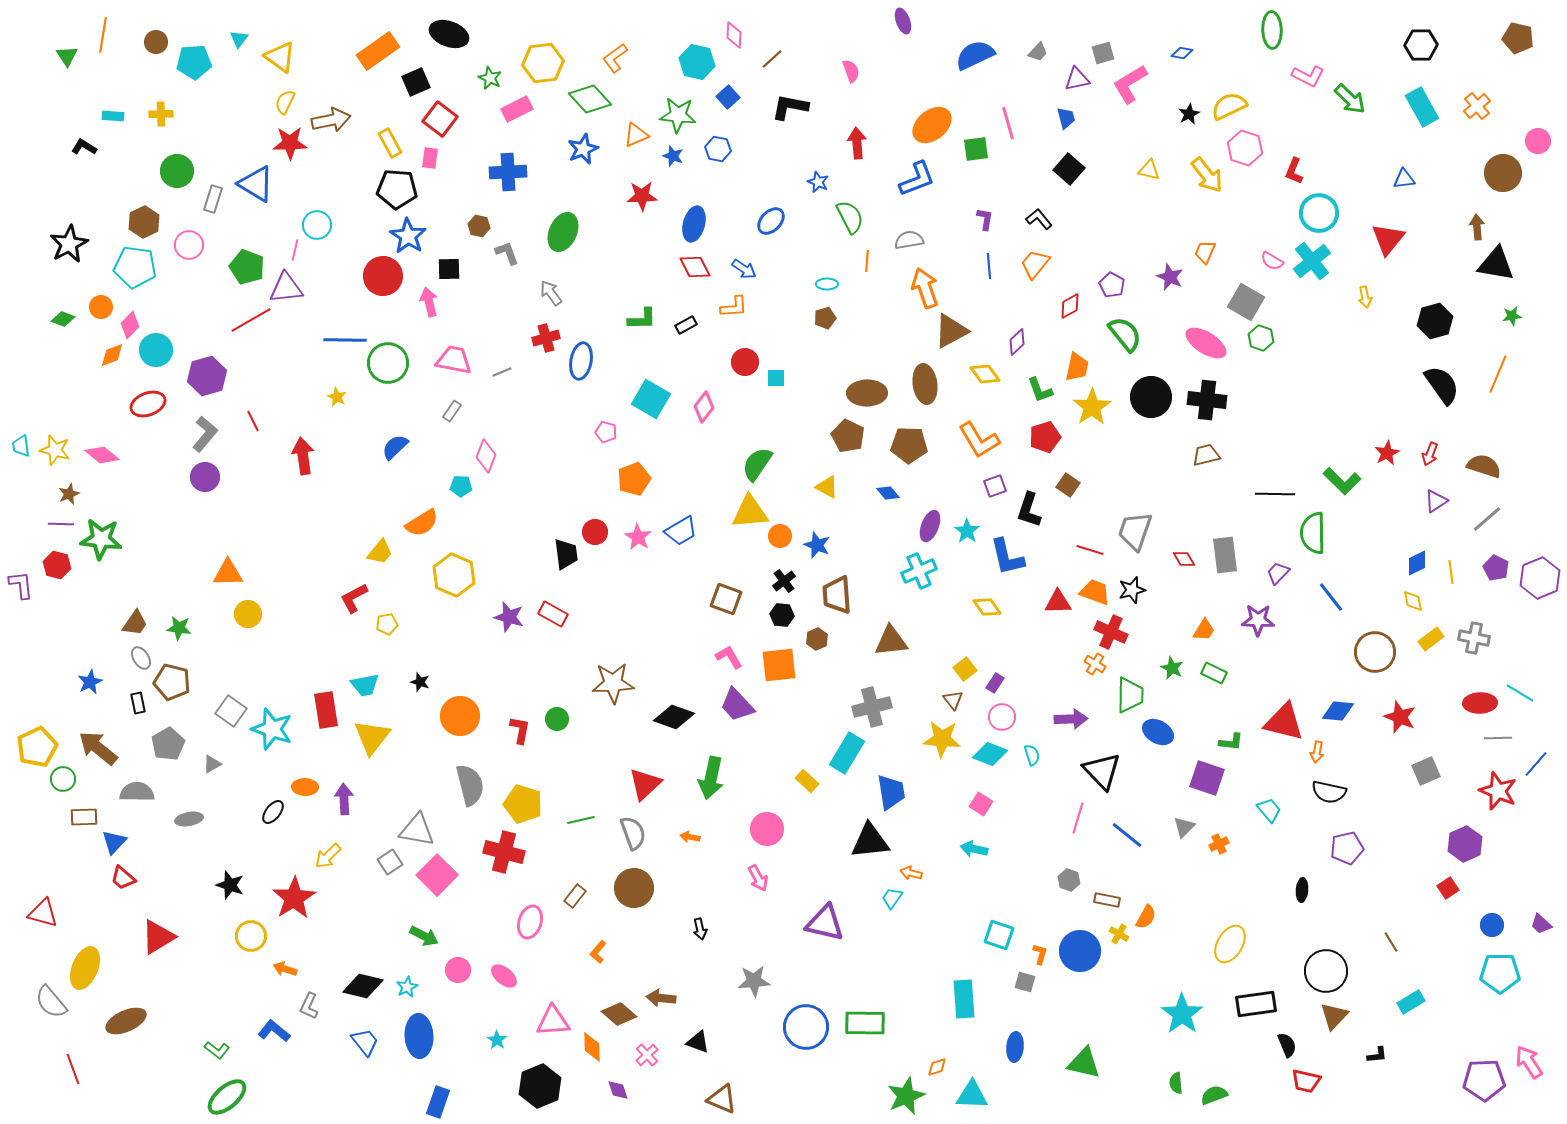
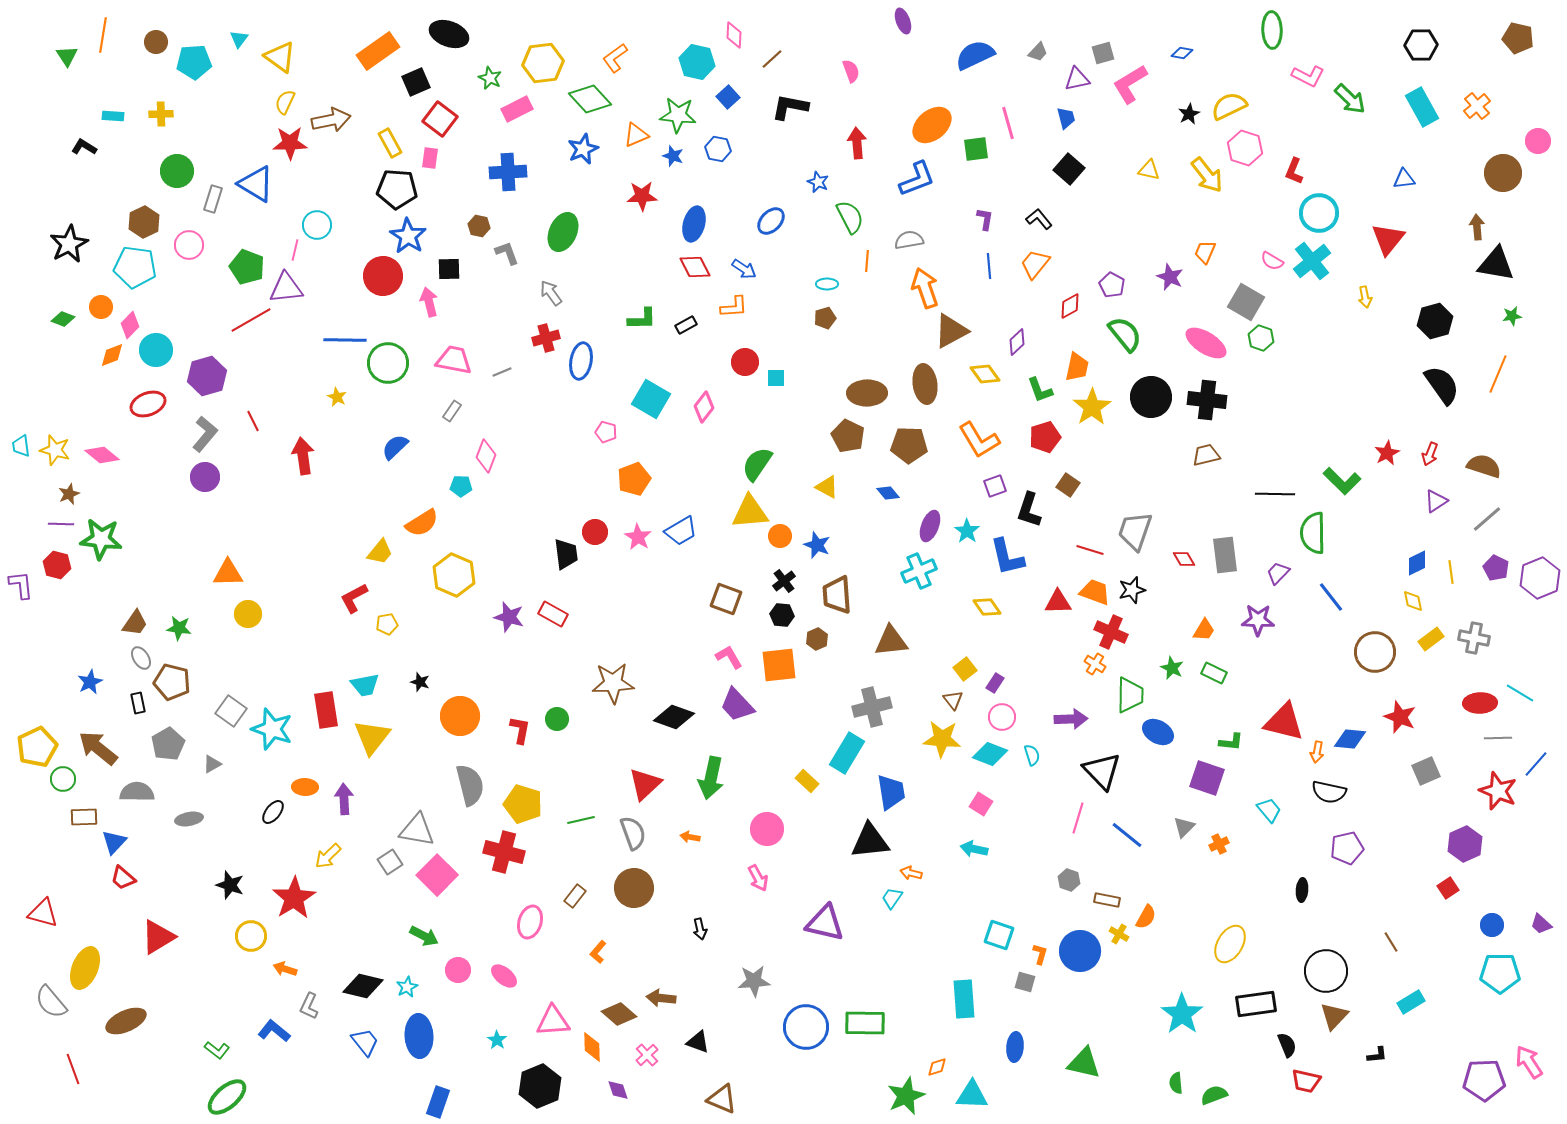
blue diamond at (1338, 711): moved 12 px right, 28 px down
